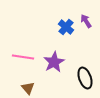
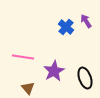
purple star: moved 9 px down
